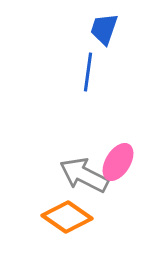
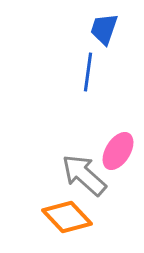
pink ellipse: moved 11 px up
gray arrow: rotated 15 degrees clockwise
orange diamond: rotated 12 degrees clockwise
